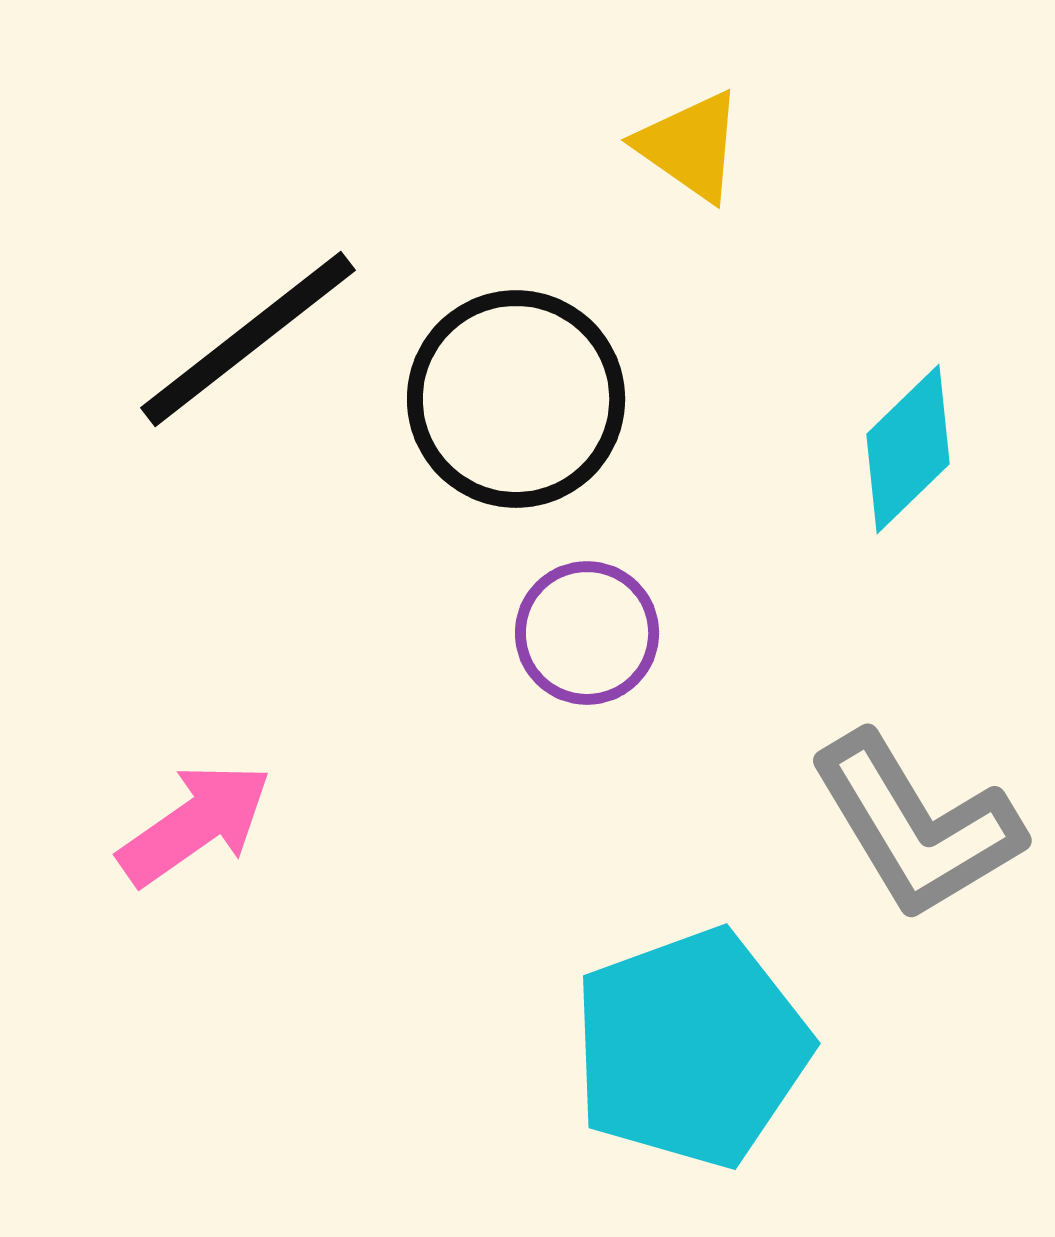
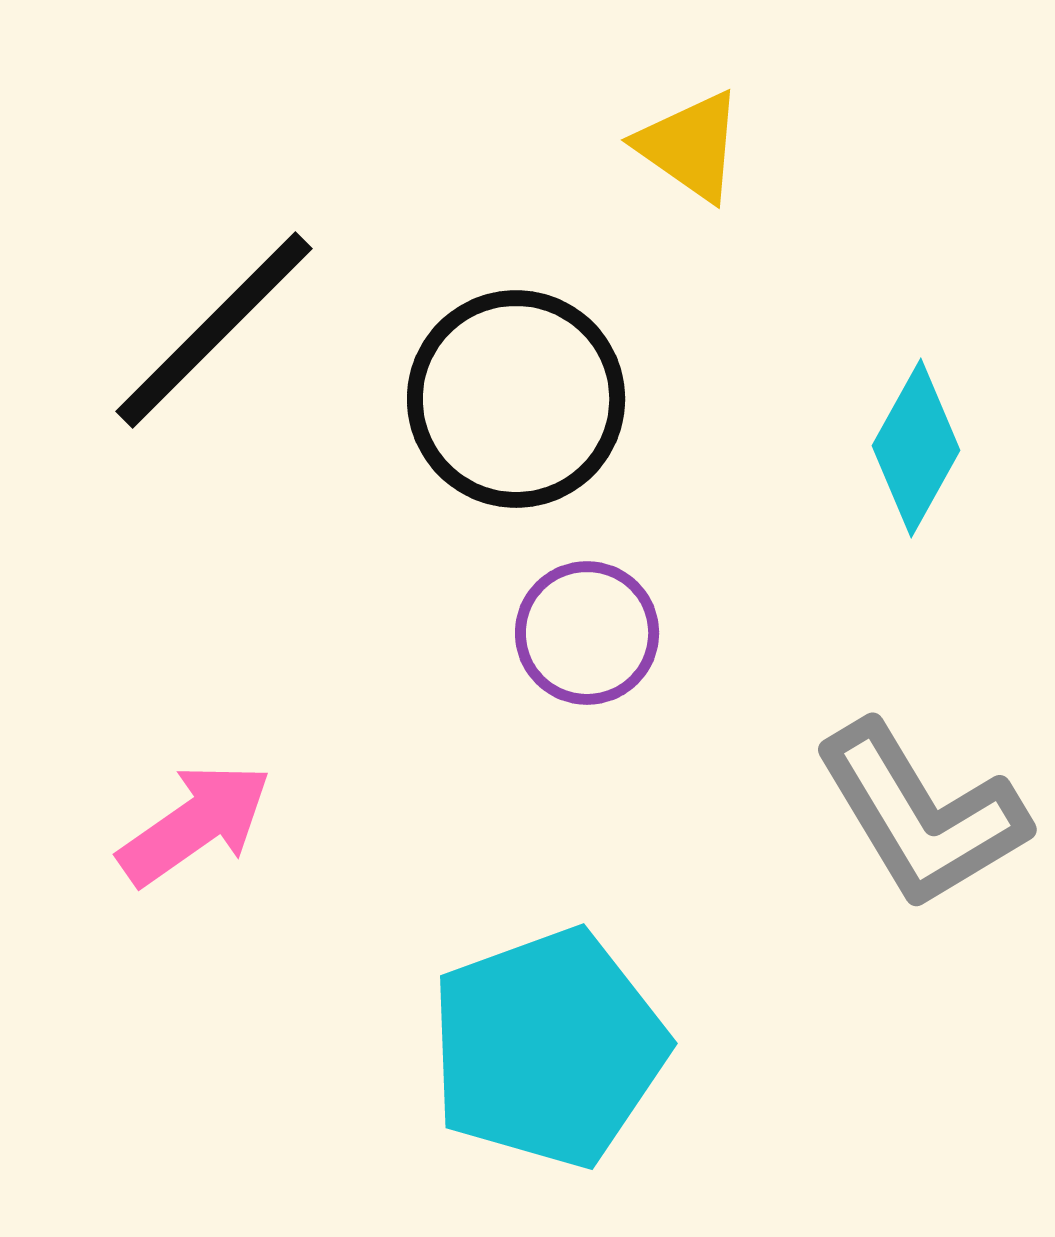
black line: moved 34 px left, 9 px up; rotated 7 degrees counterclockwise
cyan diamond: moved 8 px right, 1 px up; rotated 17 degrees counterclockwise
gray L-shape: moved 5 px right, 11 px up
cyan pentagon: moved 143 px left
